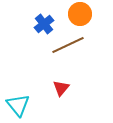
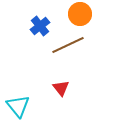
blue cross: moved 4 px left, 2 px down
red triangle: rotated 18 degrees counterclockwise
cyan triangle: moved 1 px down
